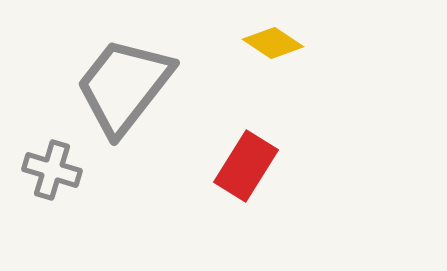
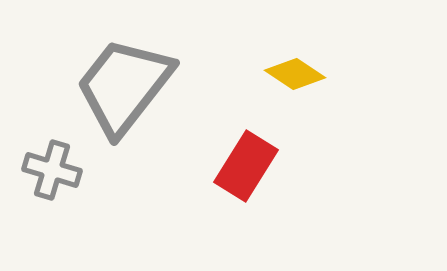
yellow diamond: moved 22 px right, 31 px down
